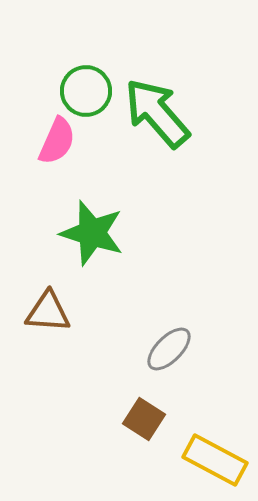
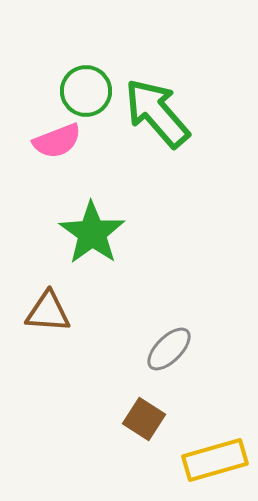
pink semicircle: rotated 45 degrees clockwise
green star: rotated 18 degrees clockwise
yellow rectangle: rotated 44 degrees counterclockwise
